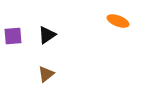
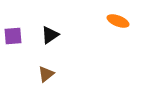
black triangle: moved 3 px right
